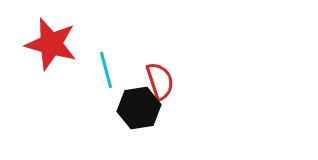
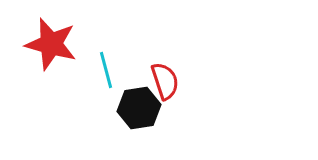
red semicircle: moved 5 px right
